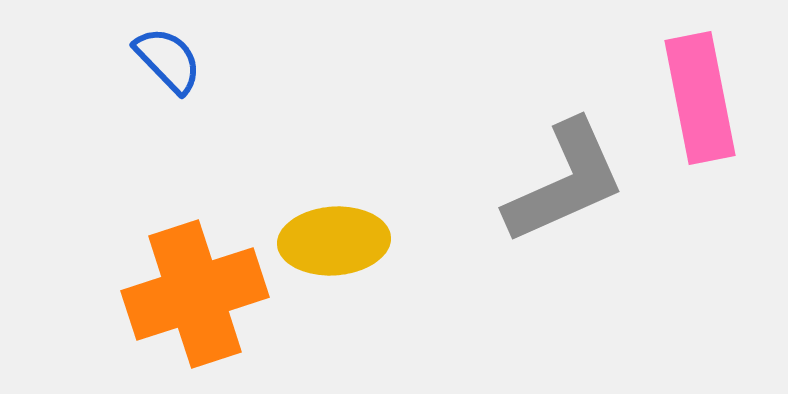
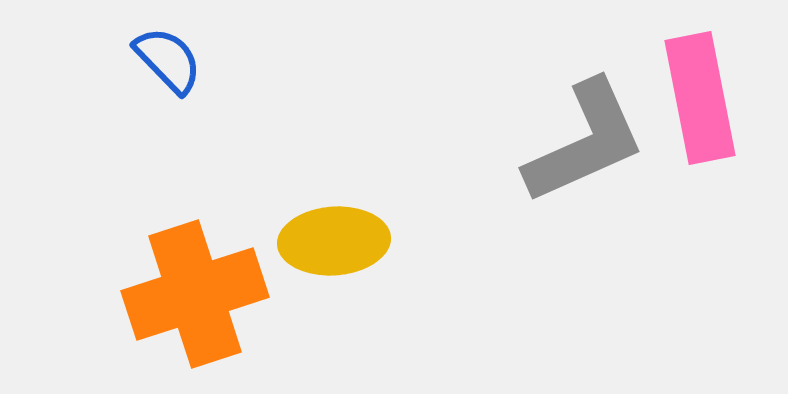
gray L-shape: moved 20 px right, 40 px up
